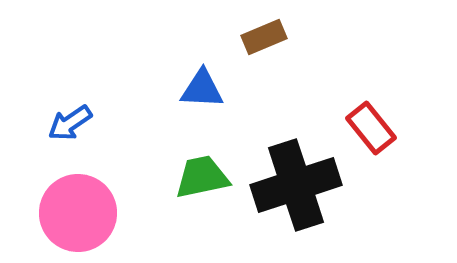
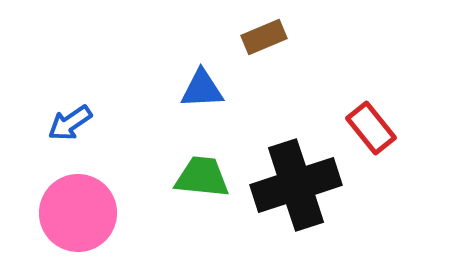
blue triangle: rotated 6 degrees counterclockwise
green trapezoid: rotated 18 degrees clockwise
